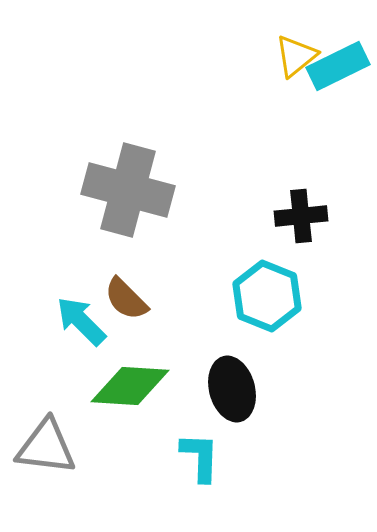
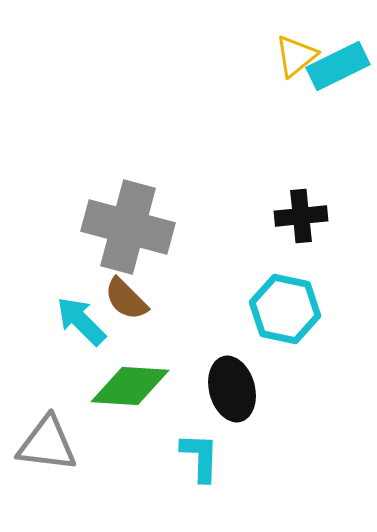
gray cross: moved 37 px down
cyan hexagon: moved 18 px right, 13 px down; rotated 10 degrees counterclockwise
gray triangle: moved 1 px right, 3 px up
